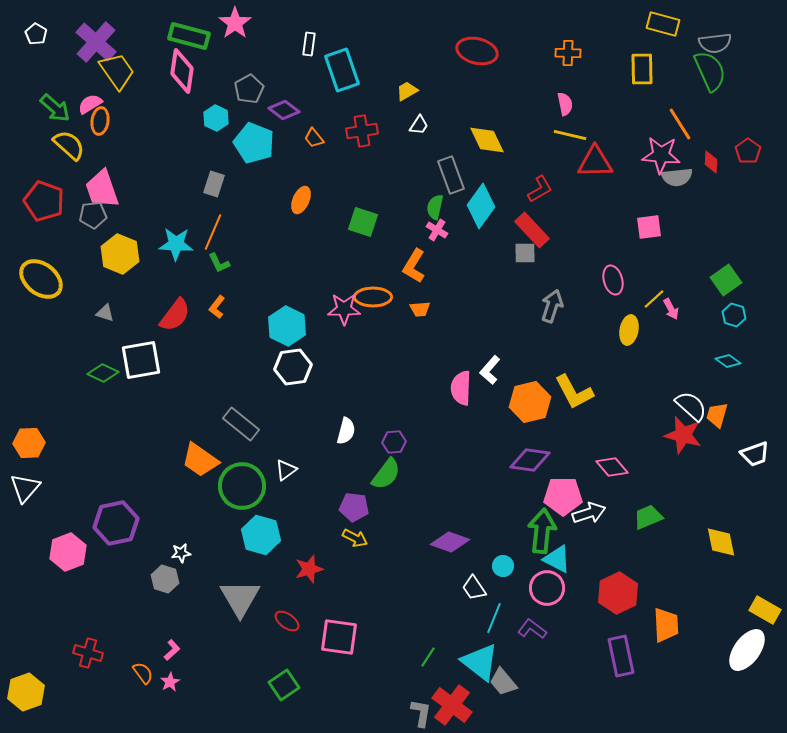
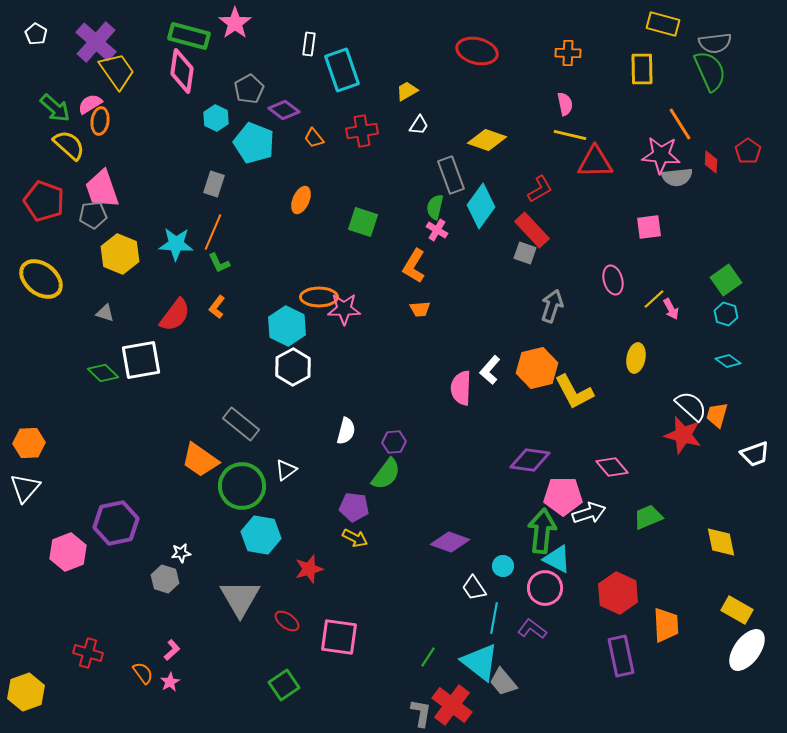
yellow diamond at (487, 140): rotated 45 degrees counterclockwise
gray square at (525, 253): rotated 20 degrees clockwise
orange ellipse at (373, 297): moved 54 px left
cyan hexagon at (734, 315): moved 8 px left, 1 px up
yellow ellipse at (629, 330): moved 7 px right, 28 px down
white hexagon at (293, 367): rotated 21 degrees counterclockwise
green diamond at (103, 373): rotated 20 degrees clockwise
orange hexagon at (530, 402): moved 7 px right, 34 px up
cyan hexagon at (261, 535): rotated 6 degrees counterclockwise
pink circle at (547, 588): moved 2 px left
red hexagon at (618, 593): rotated 9 degrees counterclockwise
yellow rectangle at (765, 610): moved 28 px left
cyan line at (494, 618): rotated 12 degrees counterclockwise
